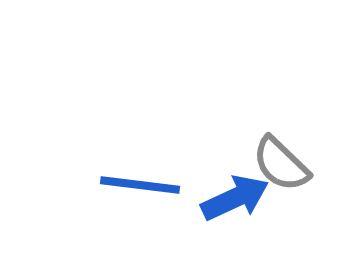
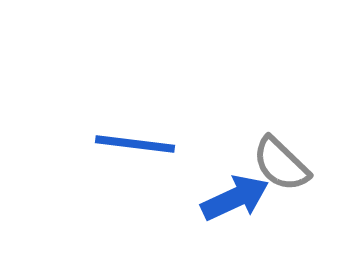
blue line: moved 5 px left, 41 px up
